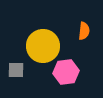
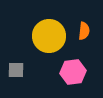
yellow circle: moved 6 px right, 10 px up
pink hexagon: moved 7 px right
